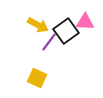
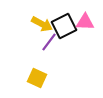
yellow arrow: moved 4 px right, 1 px up
black square: moved 2 px left, 5 px up; rotated 10 degrees clockwise
